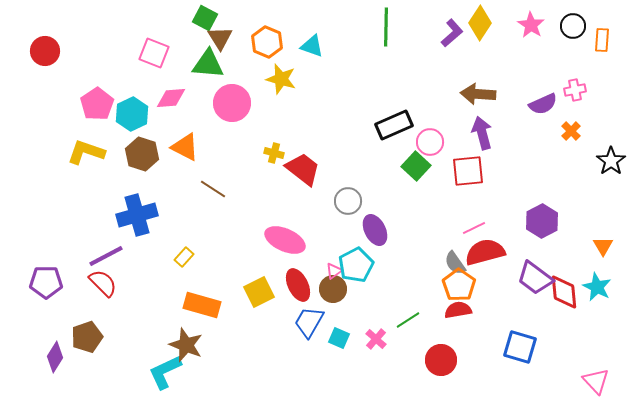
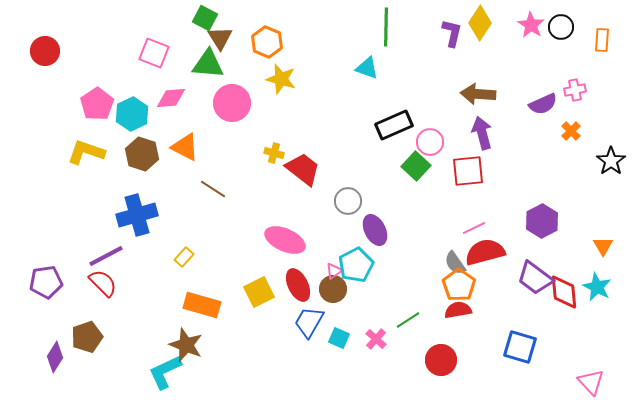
black circle at (573, 26): moved 12 px left, 1 px down
purple L-shape at (452, 33): rotated 36 degrees counterclockwise
cyan triangle at (312, 46): moved 55 px right, 22 px down
purple pentagon at (46, 282): rotated 8 degrees counterclockwise
pink triangle at (596, 381): moved 5 px left, 1 px down
